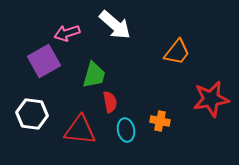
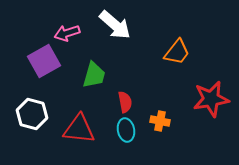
red semicircle: moved 15 px right
white hexagon: rotated 8 degrees clockwise
red triangle: moved 1 px left, 1 px up
